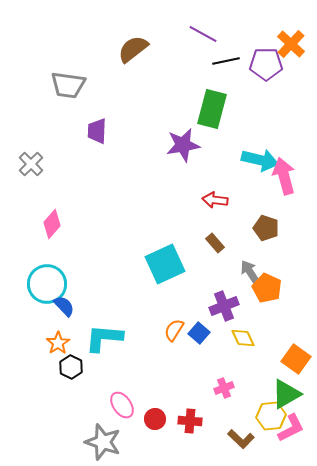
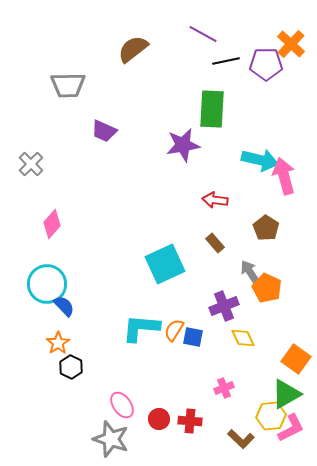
gray trapezoid: rotated 9 degrees counterclockwise
green rectangle: rotated 12 degrees counterclockwise
purple trapezoid: moved 7 px right; rotated 68 degrees counterclockwise
brown pentagon: rotated 15 degrees clockwise
blue square: moved 6 px left, 4 px down; rotated 30 degrees counterclockwise
cyan L-shape: moved 37 px right, 10 px up
red circle: moved 4 px right
gray star: moved 8 px right, 3 px up
